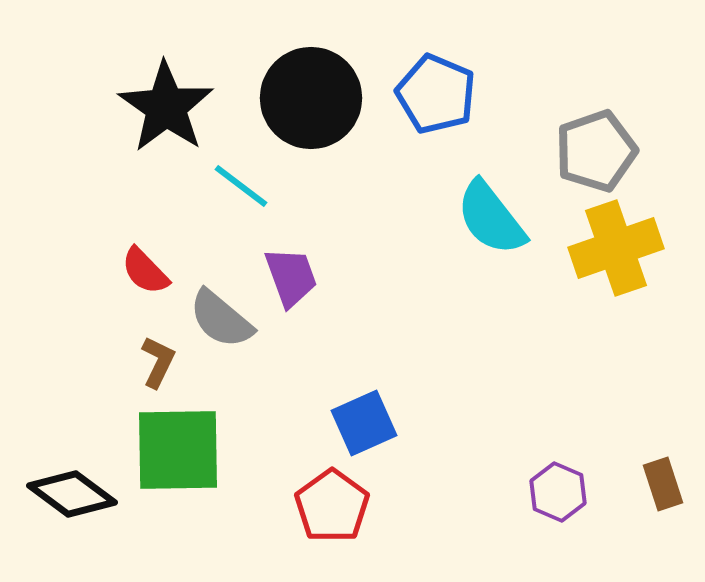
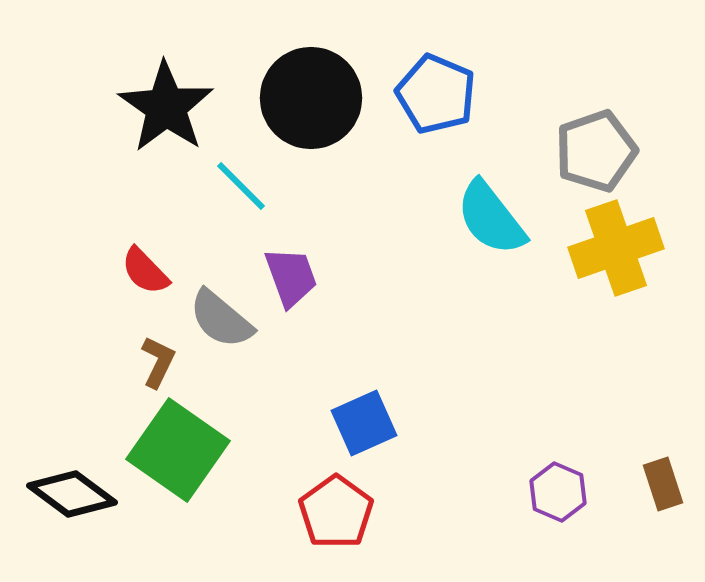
cyan line: rotated 8 degrees clockwise
green square: rotated 36 degrees clockwise
red pentagon: moved 4 px right, 6 px down
